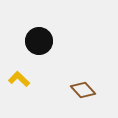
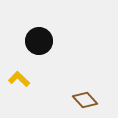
brown diamond: moved 2 px right, 10 px down
